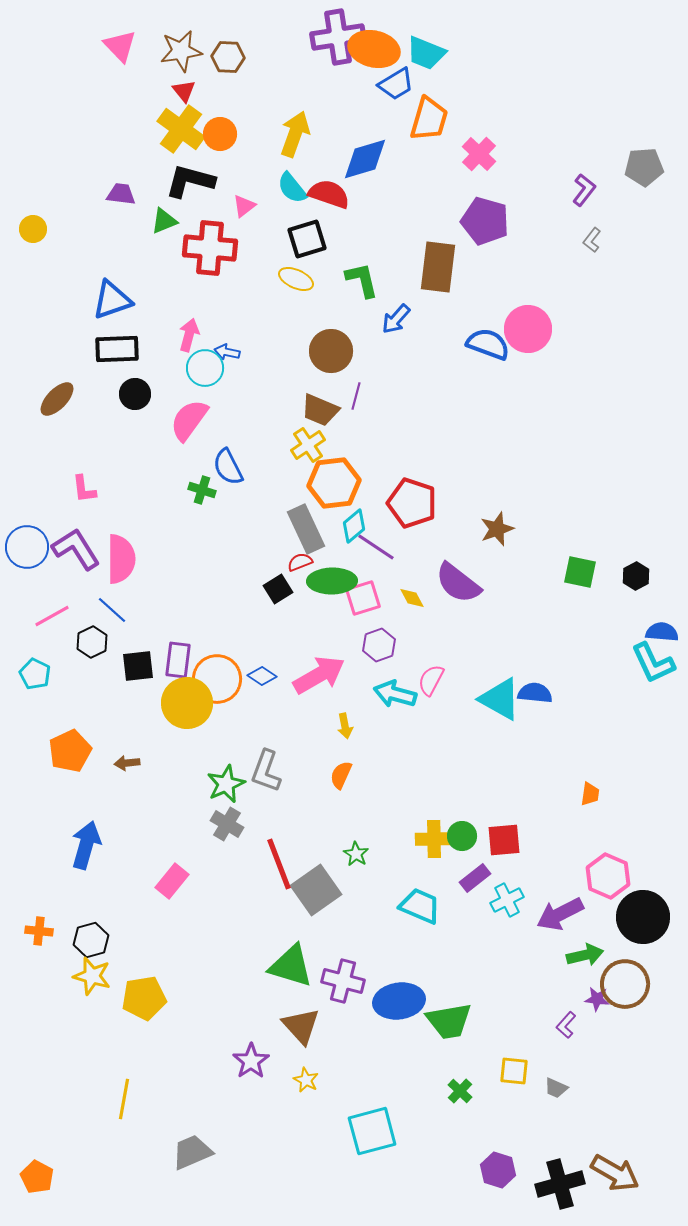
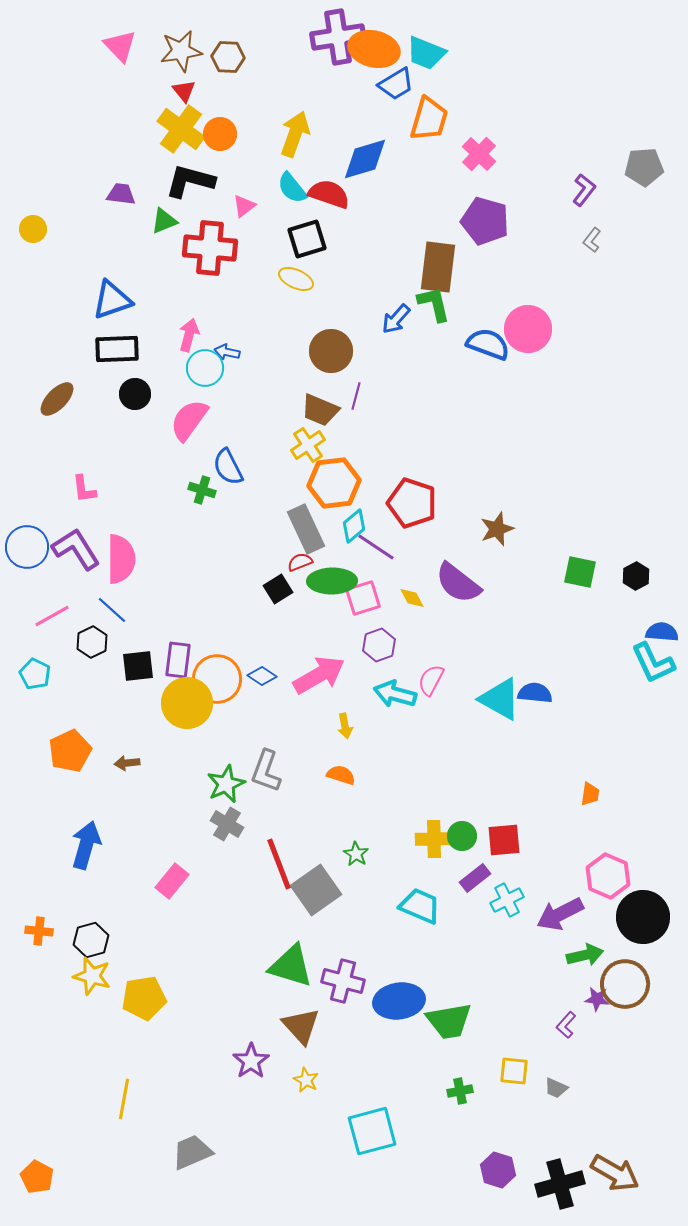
green L-shape at (362, 280): moved 72 px right, 24 px down
orange semicircle at (341, 775): rotated 84 degrees clockwise
green cross at (460, 1091): rotated 35 degrees clockwise
